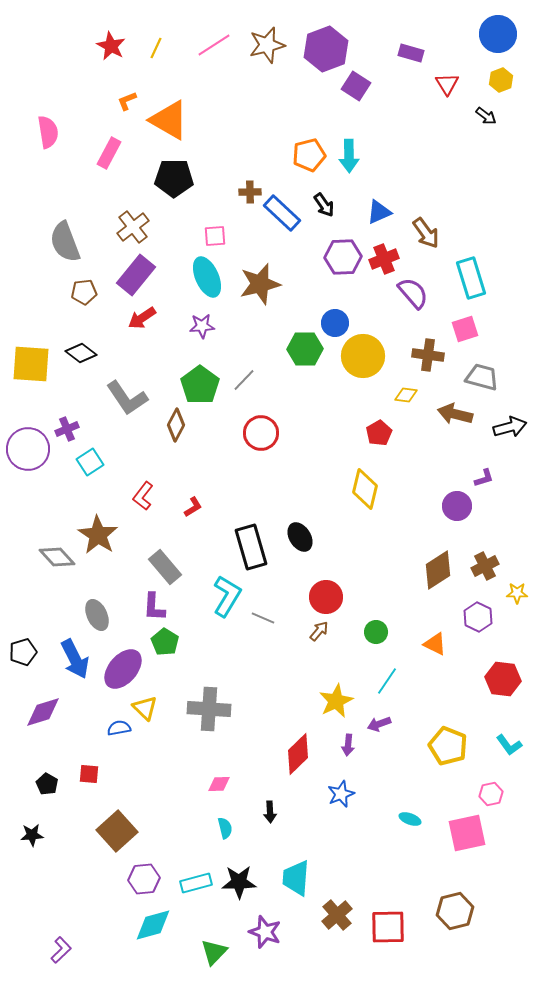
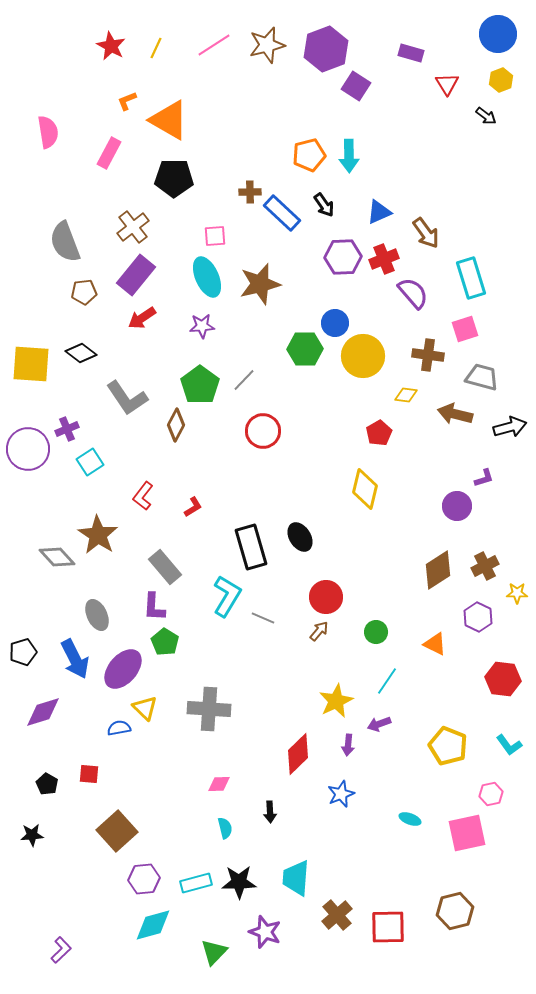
red circle at (261, 433): moved 2 px right, 2 px up
